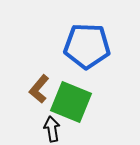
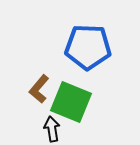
blue pentagon: moved 1 px right, 1 px down
